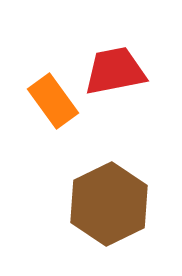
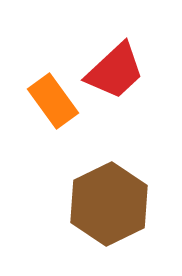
red trapezoid: rotated 148 degrees clockwise
